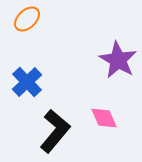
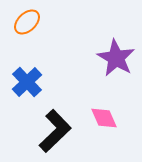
orange ellipse: moved 3 px down
purple star: moved 2 px left, 2 px up
black L-shape: rotated 6 degrees clockwise
